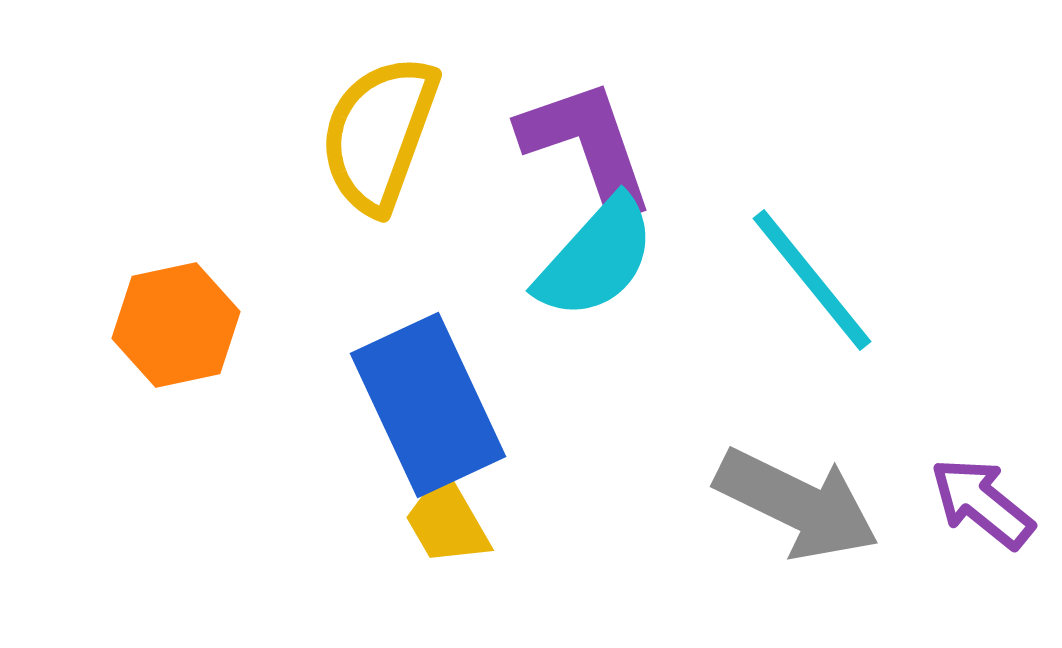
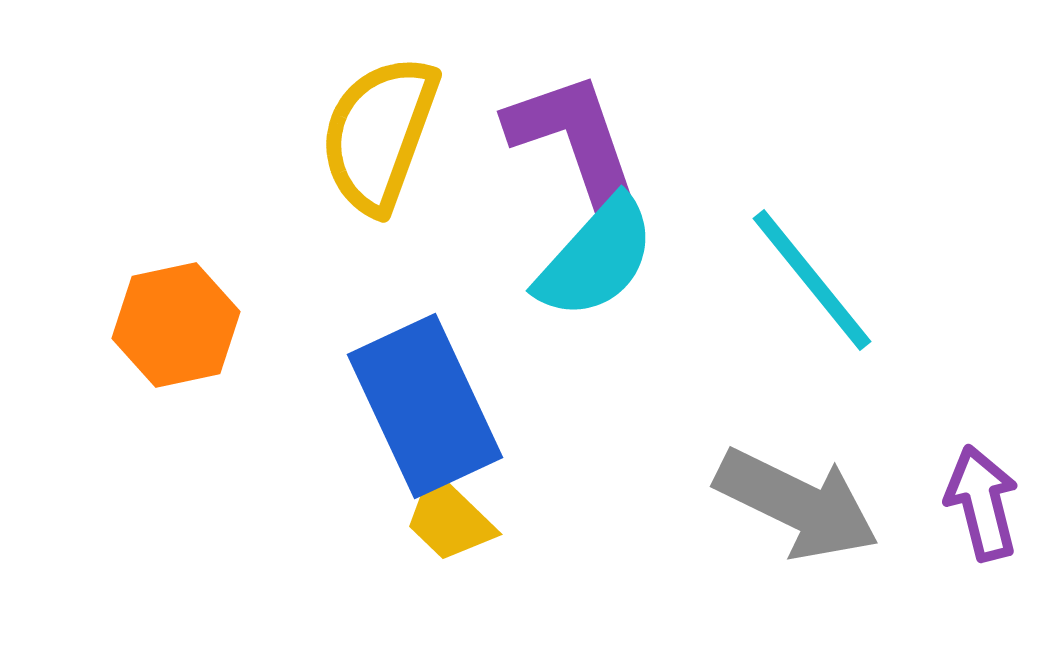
purple L-shape: moved 13 px left, 7 px up
blue rectangle: moved 3 px left, 1 px down
purple arrow: rotated 37 degrees clockwise
yellow trapezoid: moved 2 px right, 2 px up; rotated 16 degrees counterclockwise
